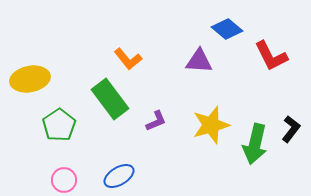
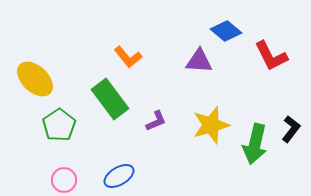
blue diamond: moved 1 px left, 2 px down
orange L-shape: moved 2 px up
yellow ellipse: moved 5 px right; rotated 54 degrees clockwise
